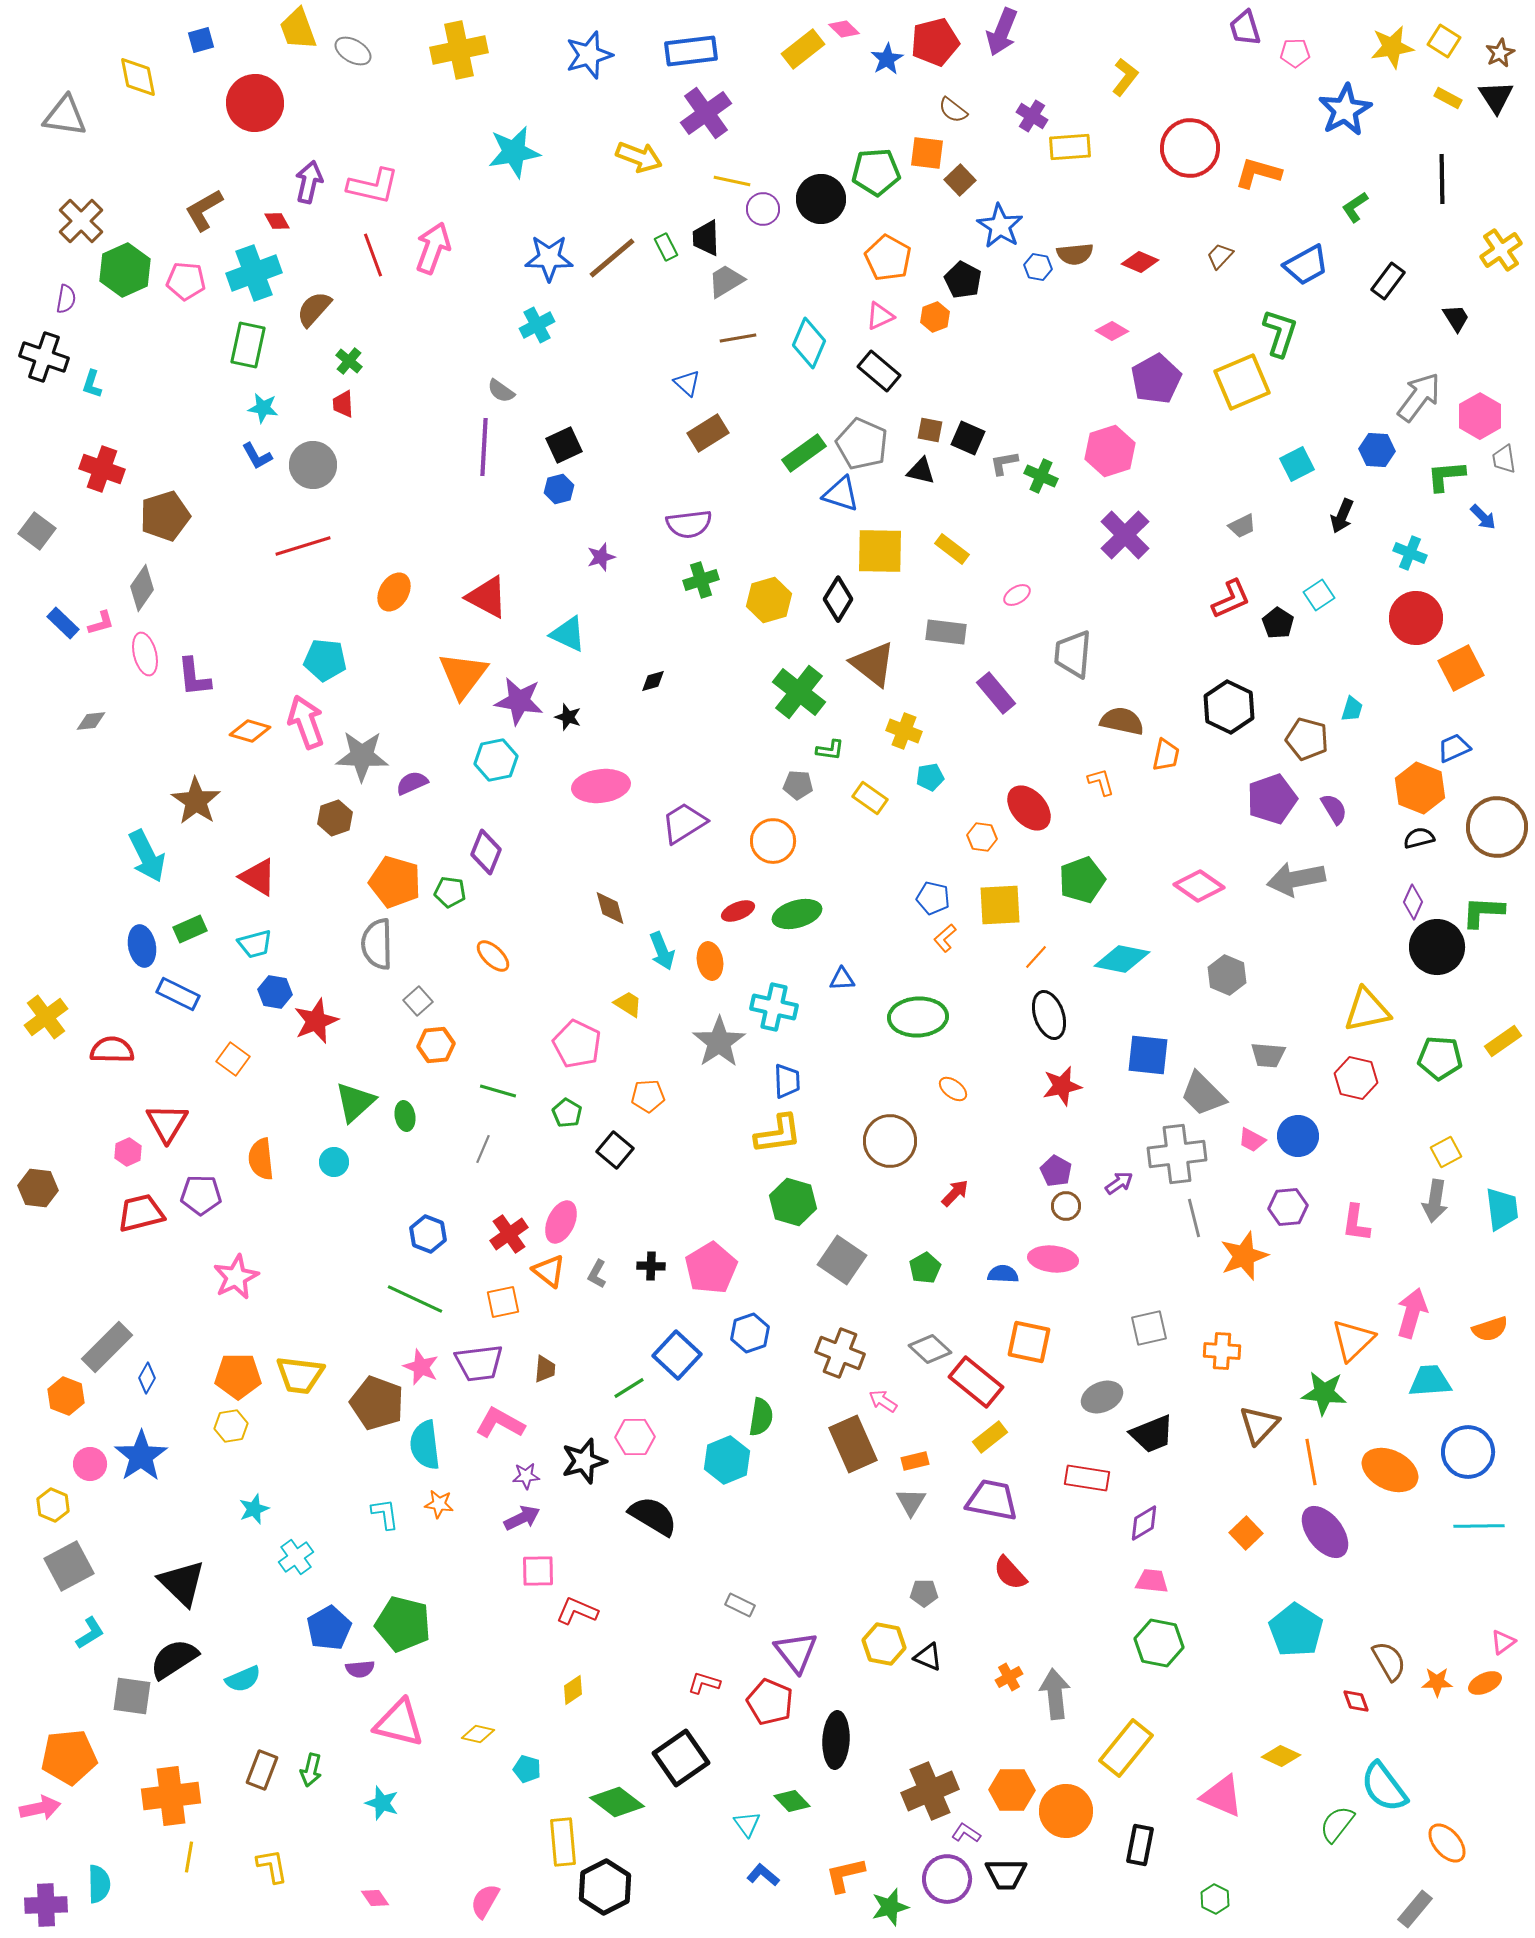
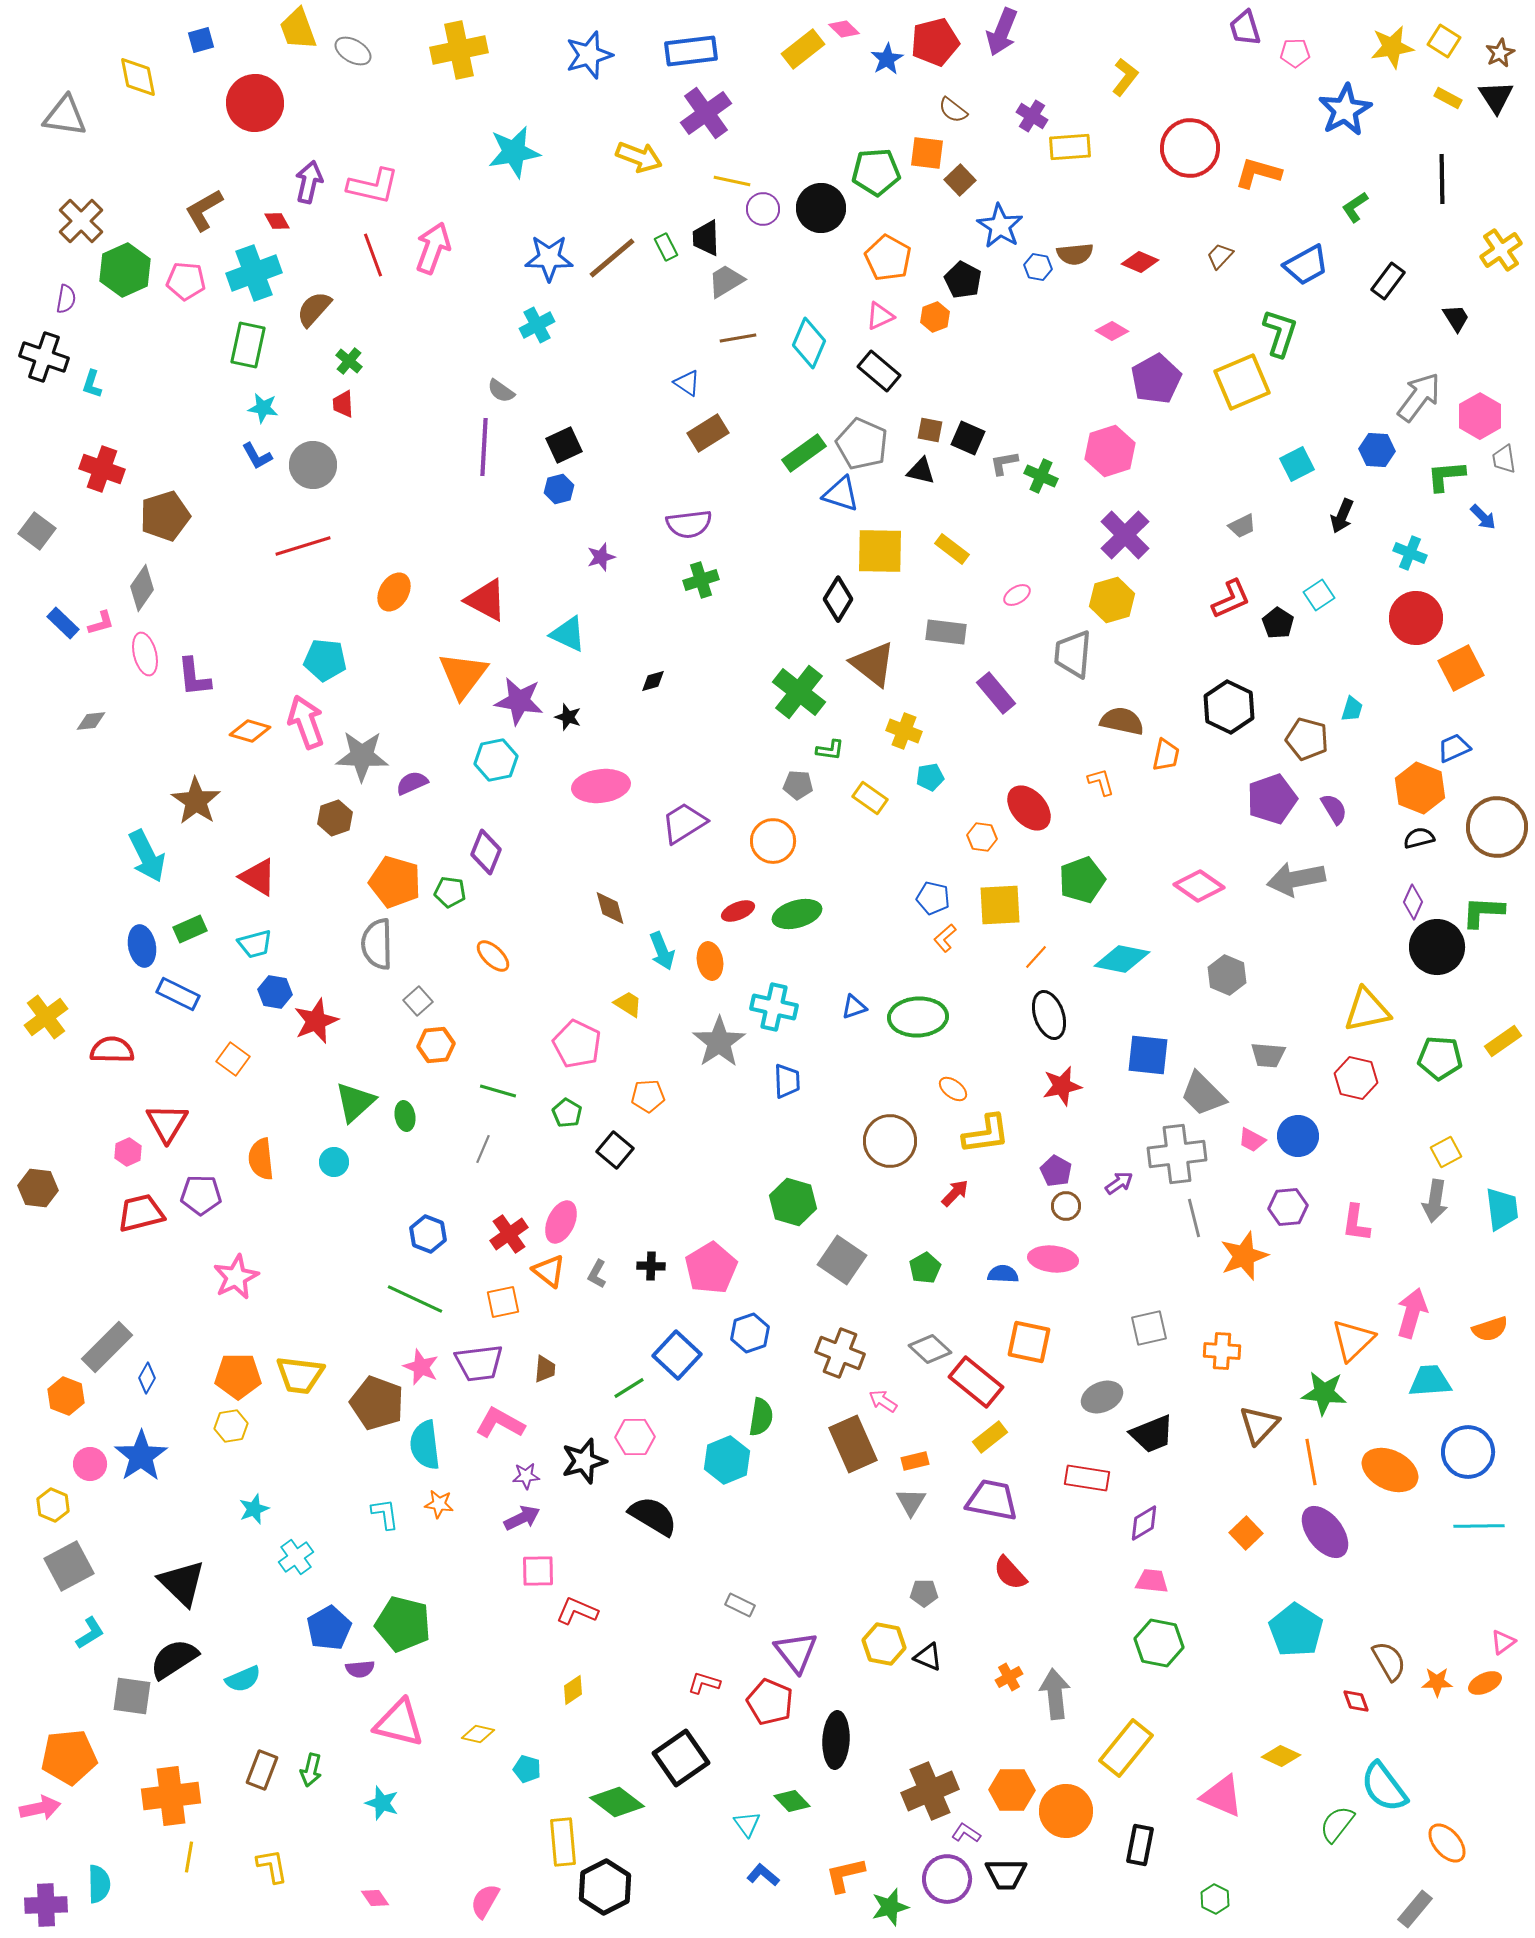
black circle at (821, 199): moved 9 px down
blue triangle at (687, 383): rotated 8 degrees counterclockwise
red triangle at (487, 597): moved 1 px left, 3 px down
yellow hexagon at (769, 600): moved 343 px right
blue triangle at (842, 979): moved 12 px right, 28 px down; rotated 16 degrees counterclockwise
yellow L-shape at (778, 1134): moved 208 px right
